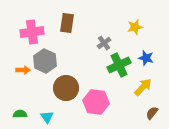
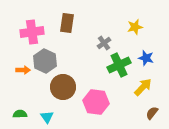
brown circle: moved 3 px left, 1 px up
